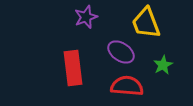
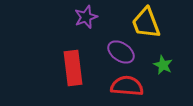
green star: rotated 18 degrees counterclockwise
